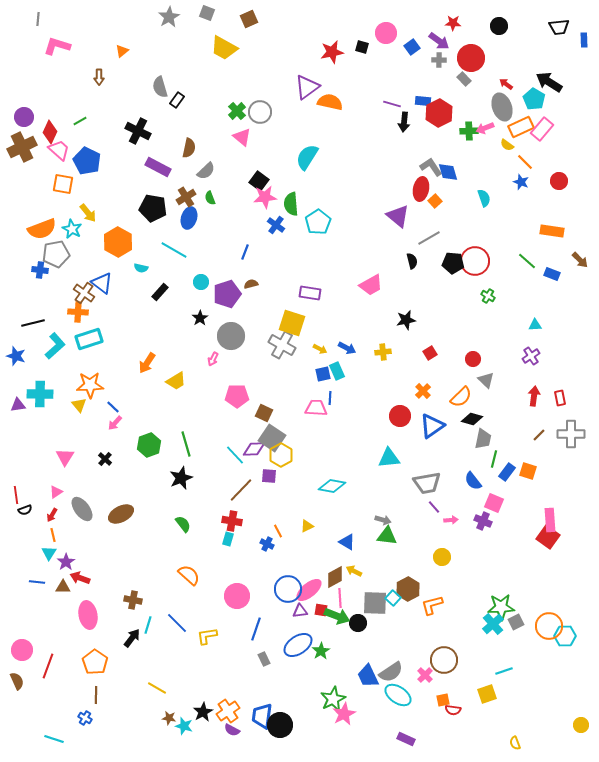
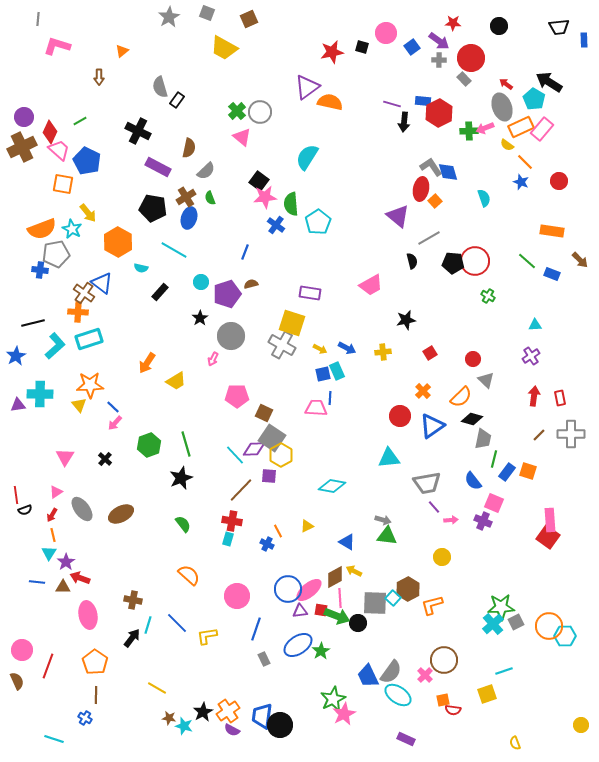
blue star at (16, 356): rotated 24 degrees clockwise
gray semicircle at (391, 672): rotated 20 degrees counterclockwise
